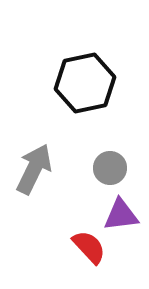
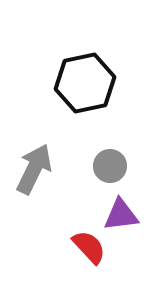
gray circle: moved 2 px up
